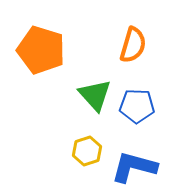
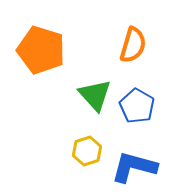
blue pentagon: rotated 28 degrees clockwise
